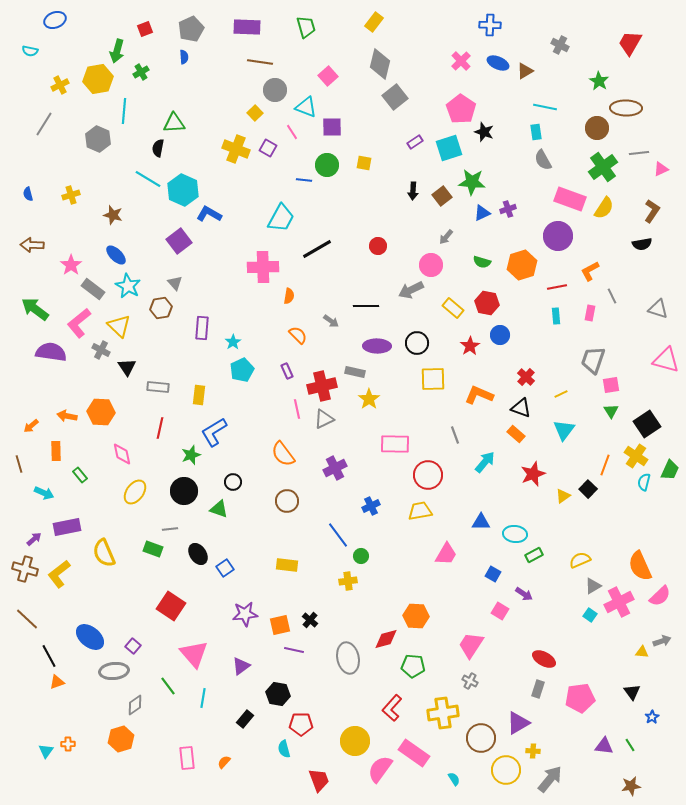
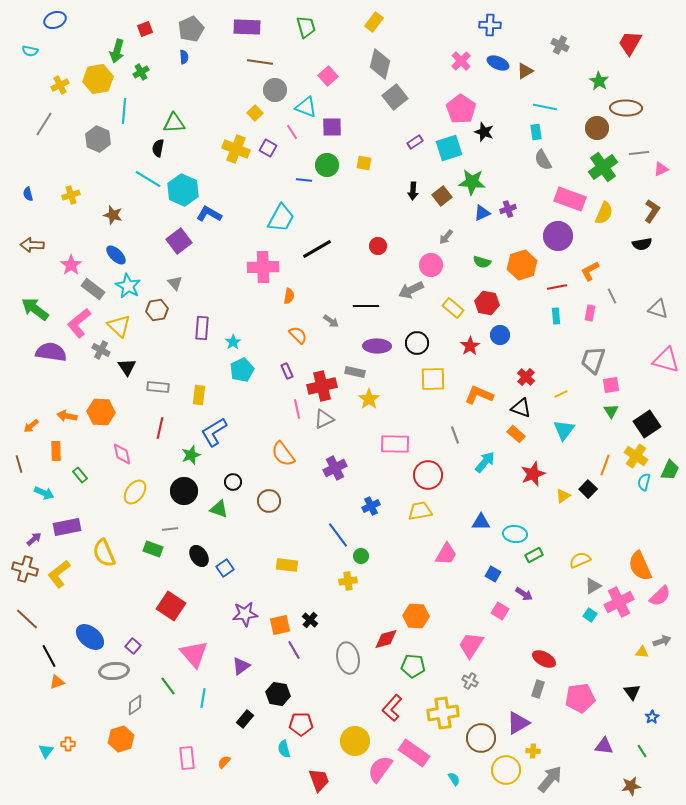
yellow semicircle at (604, 208): moved 5 px down; rotated 10 degrees counterclockwise
brown hexagon at (161, 308): moved 4 px left, 2 px down
brown circle at (287, 501): moved 18 px left
black ellipse at (198, 554): moved 1 px right, 2 px down
purple line at (294, 650): rotated 48 degrees clockwise
green line at (630, 745): moved 12 px right, 6 px down
